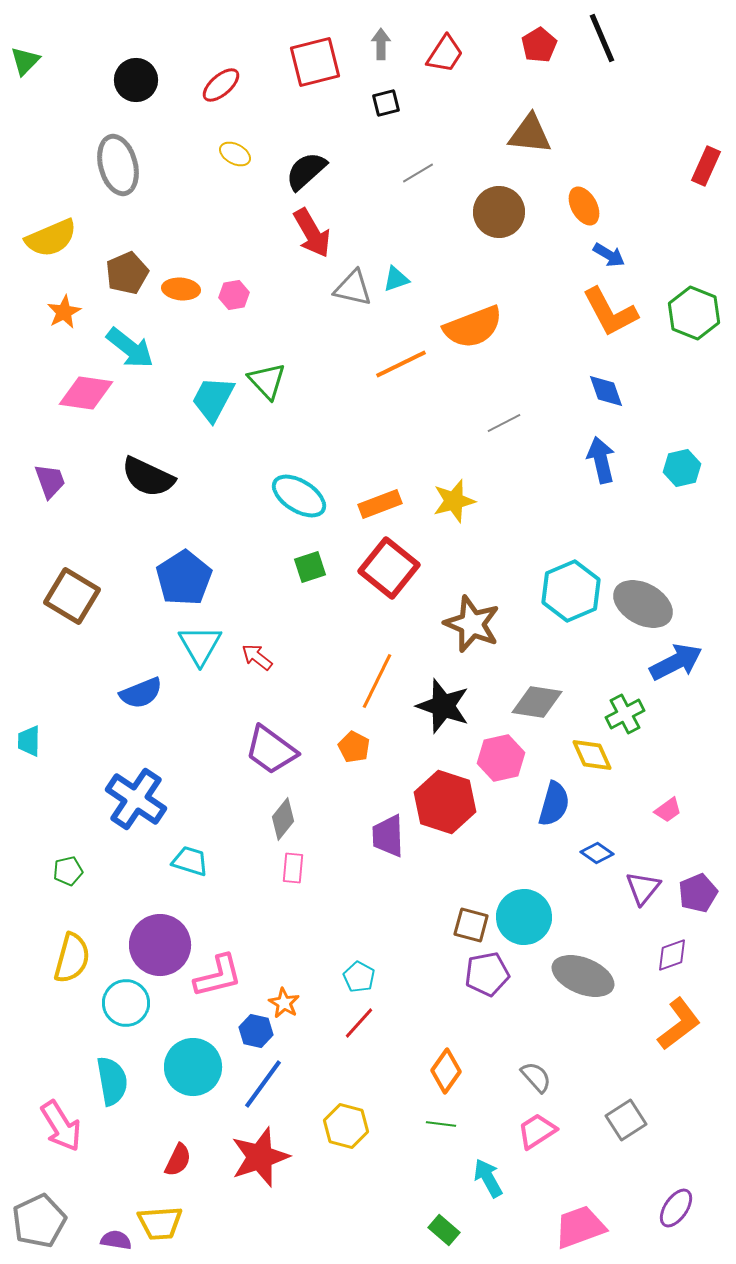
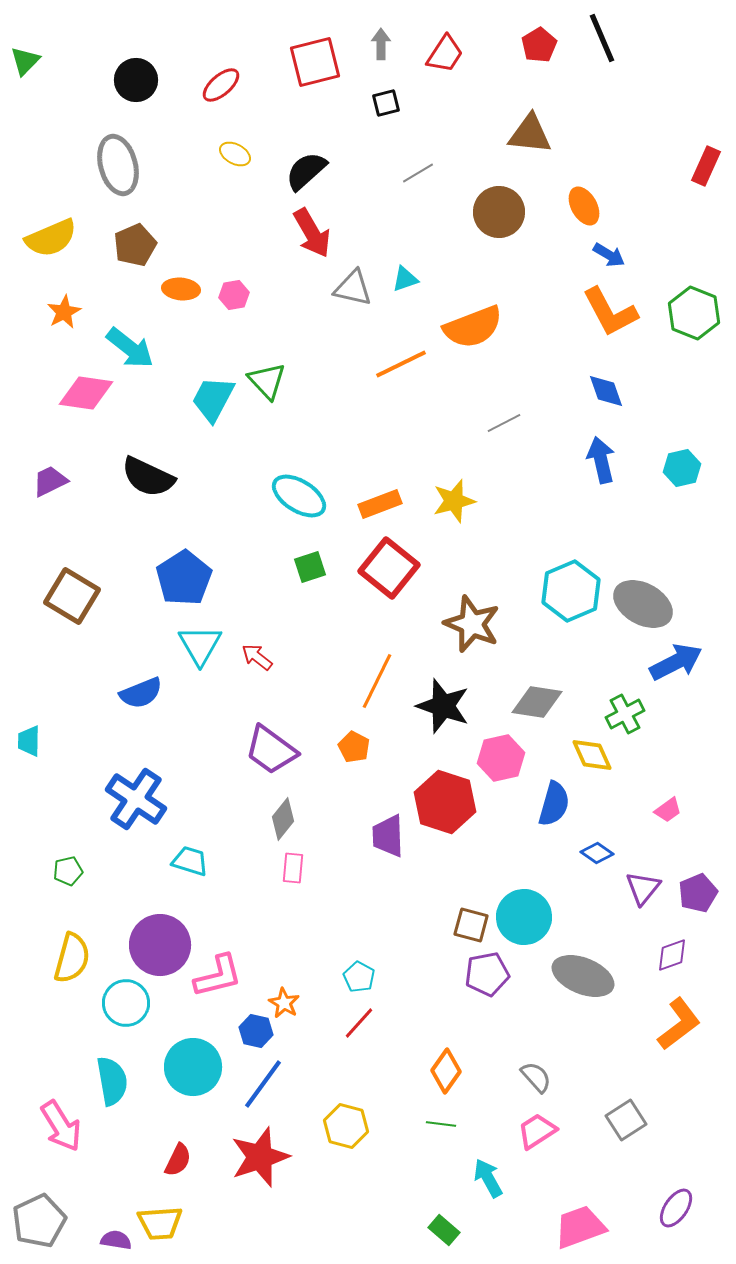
brown pentagon at (127, 273): moved 8 px right, 28 px up
cyan triangle at (396, 279): moved 9 px right
purple trapezoid at (50, 481): rotated 96 degrees counterclockwise
